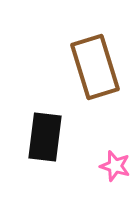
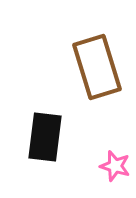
brown rectangle: moved 2 px right
